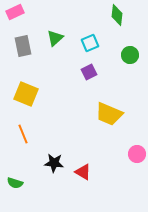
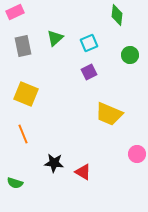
cyan square: moved 1 px left
